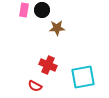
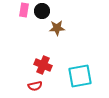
black circle: moved 1 px down
red cross: moved 5 px left
cyan square: moved 3 px left, 1 px up
red semicircle: rotated 40 degrees counterclockwise
